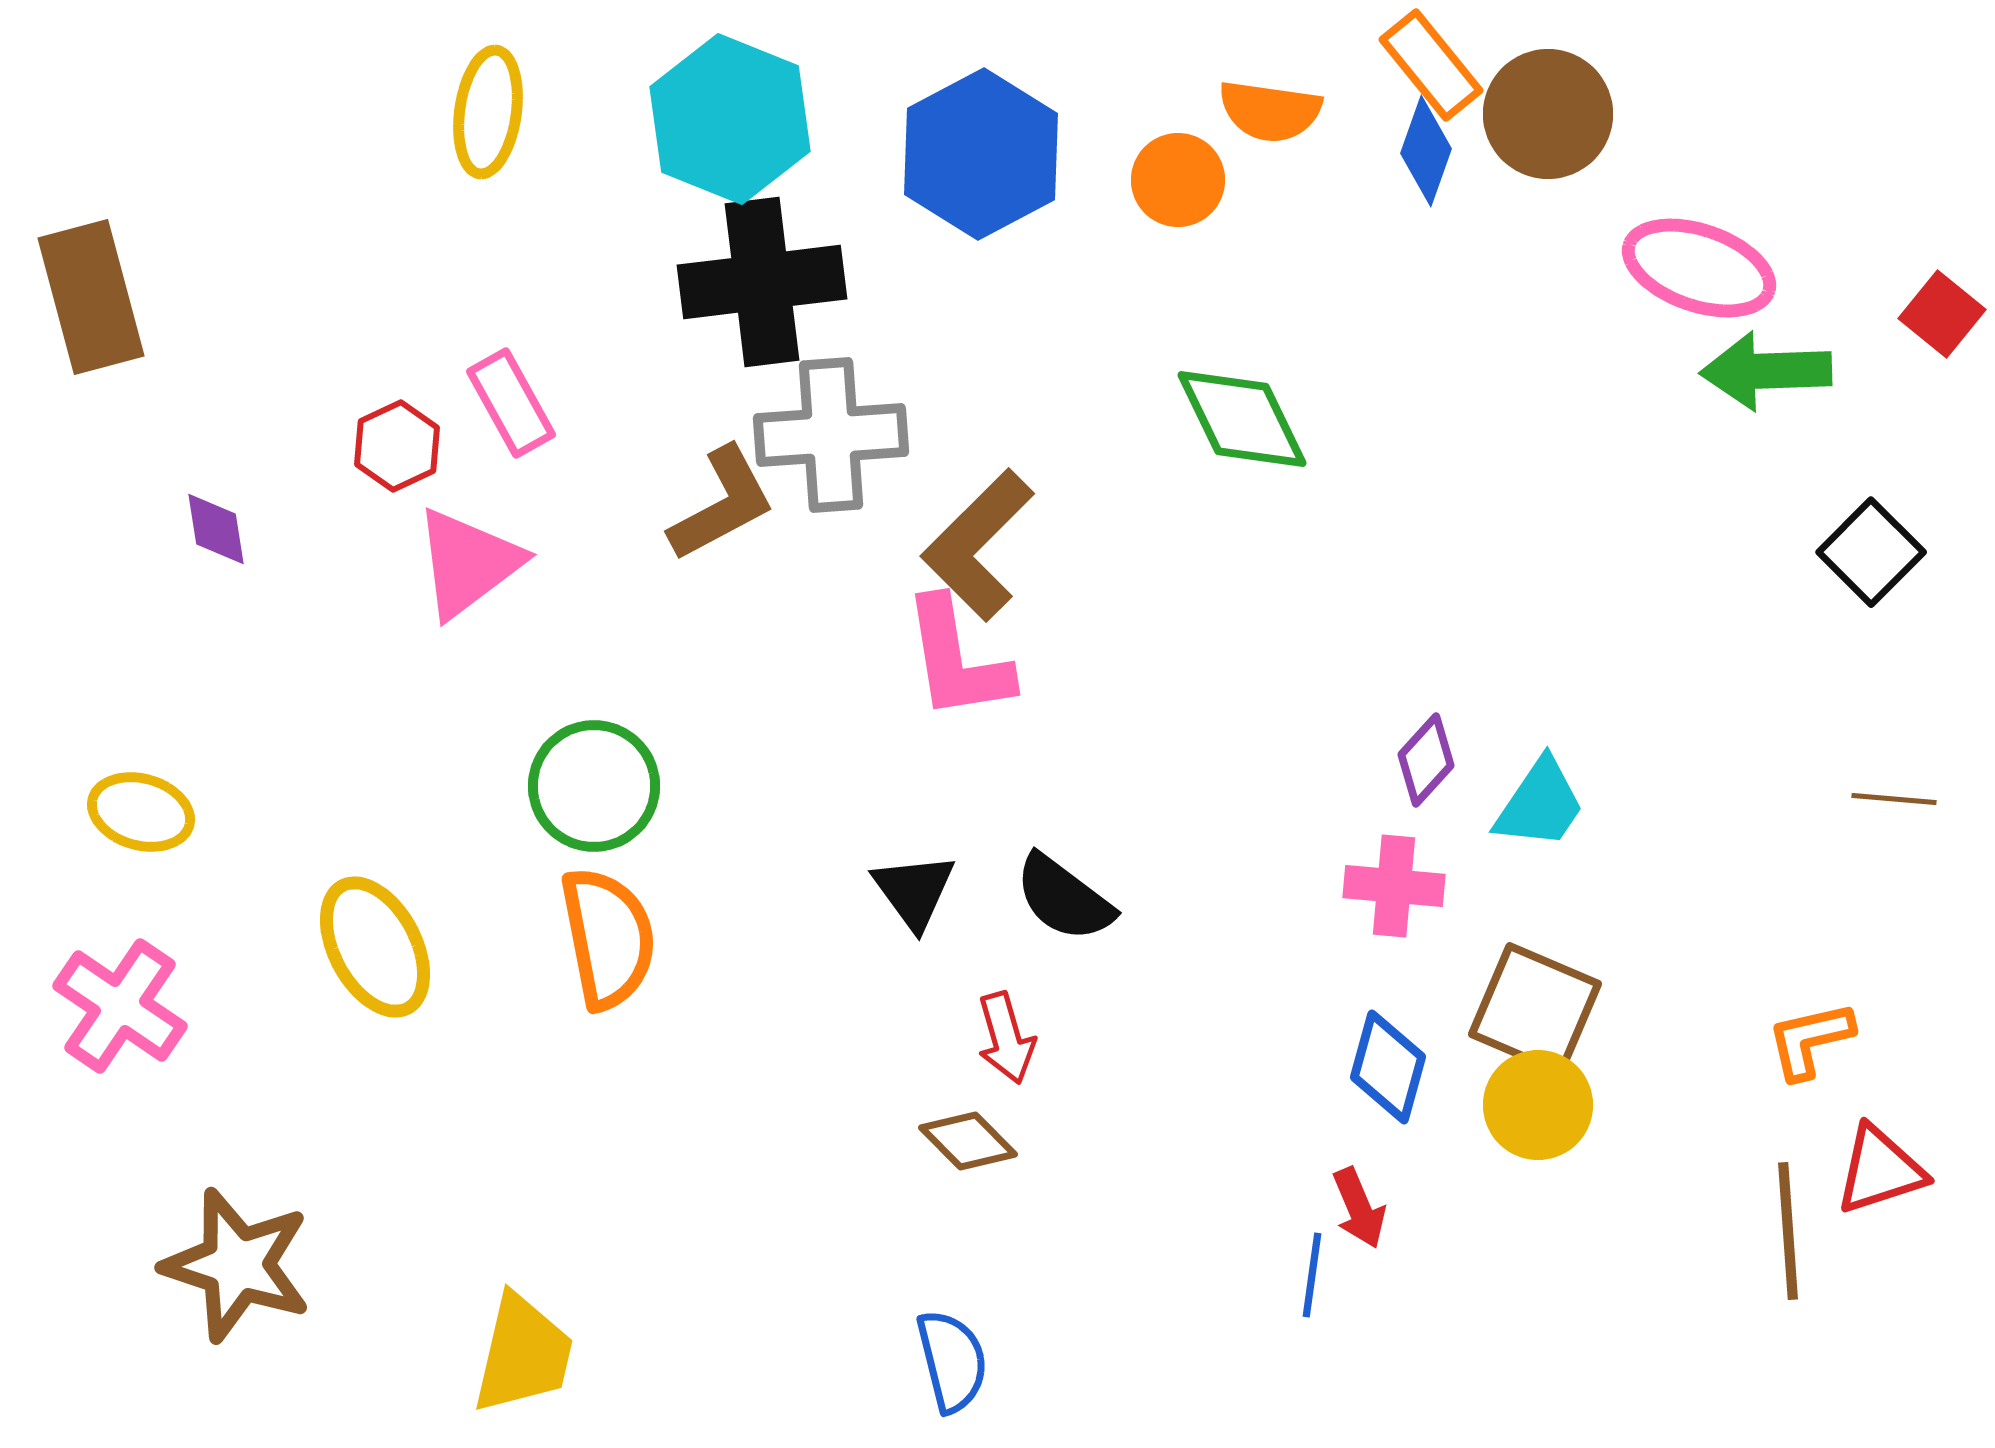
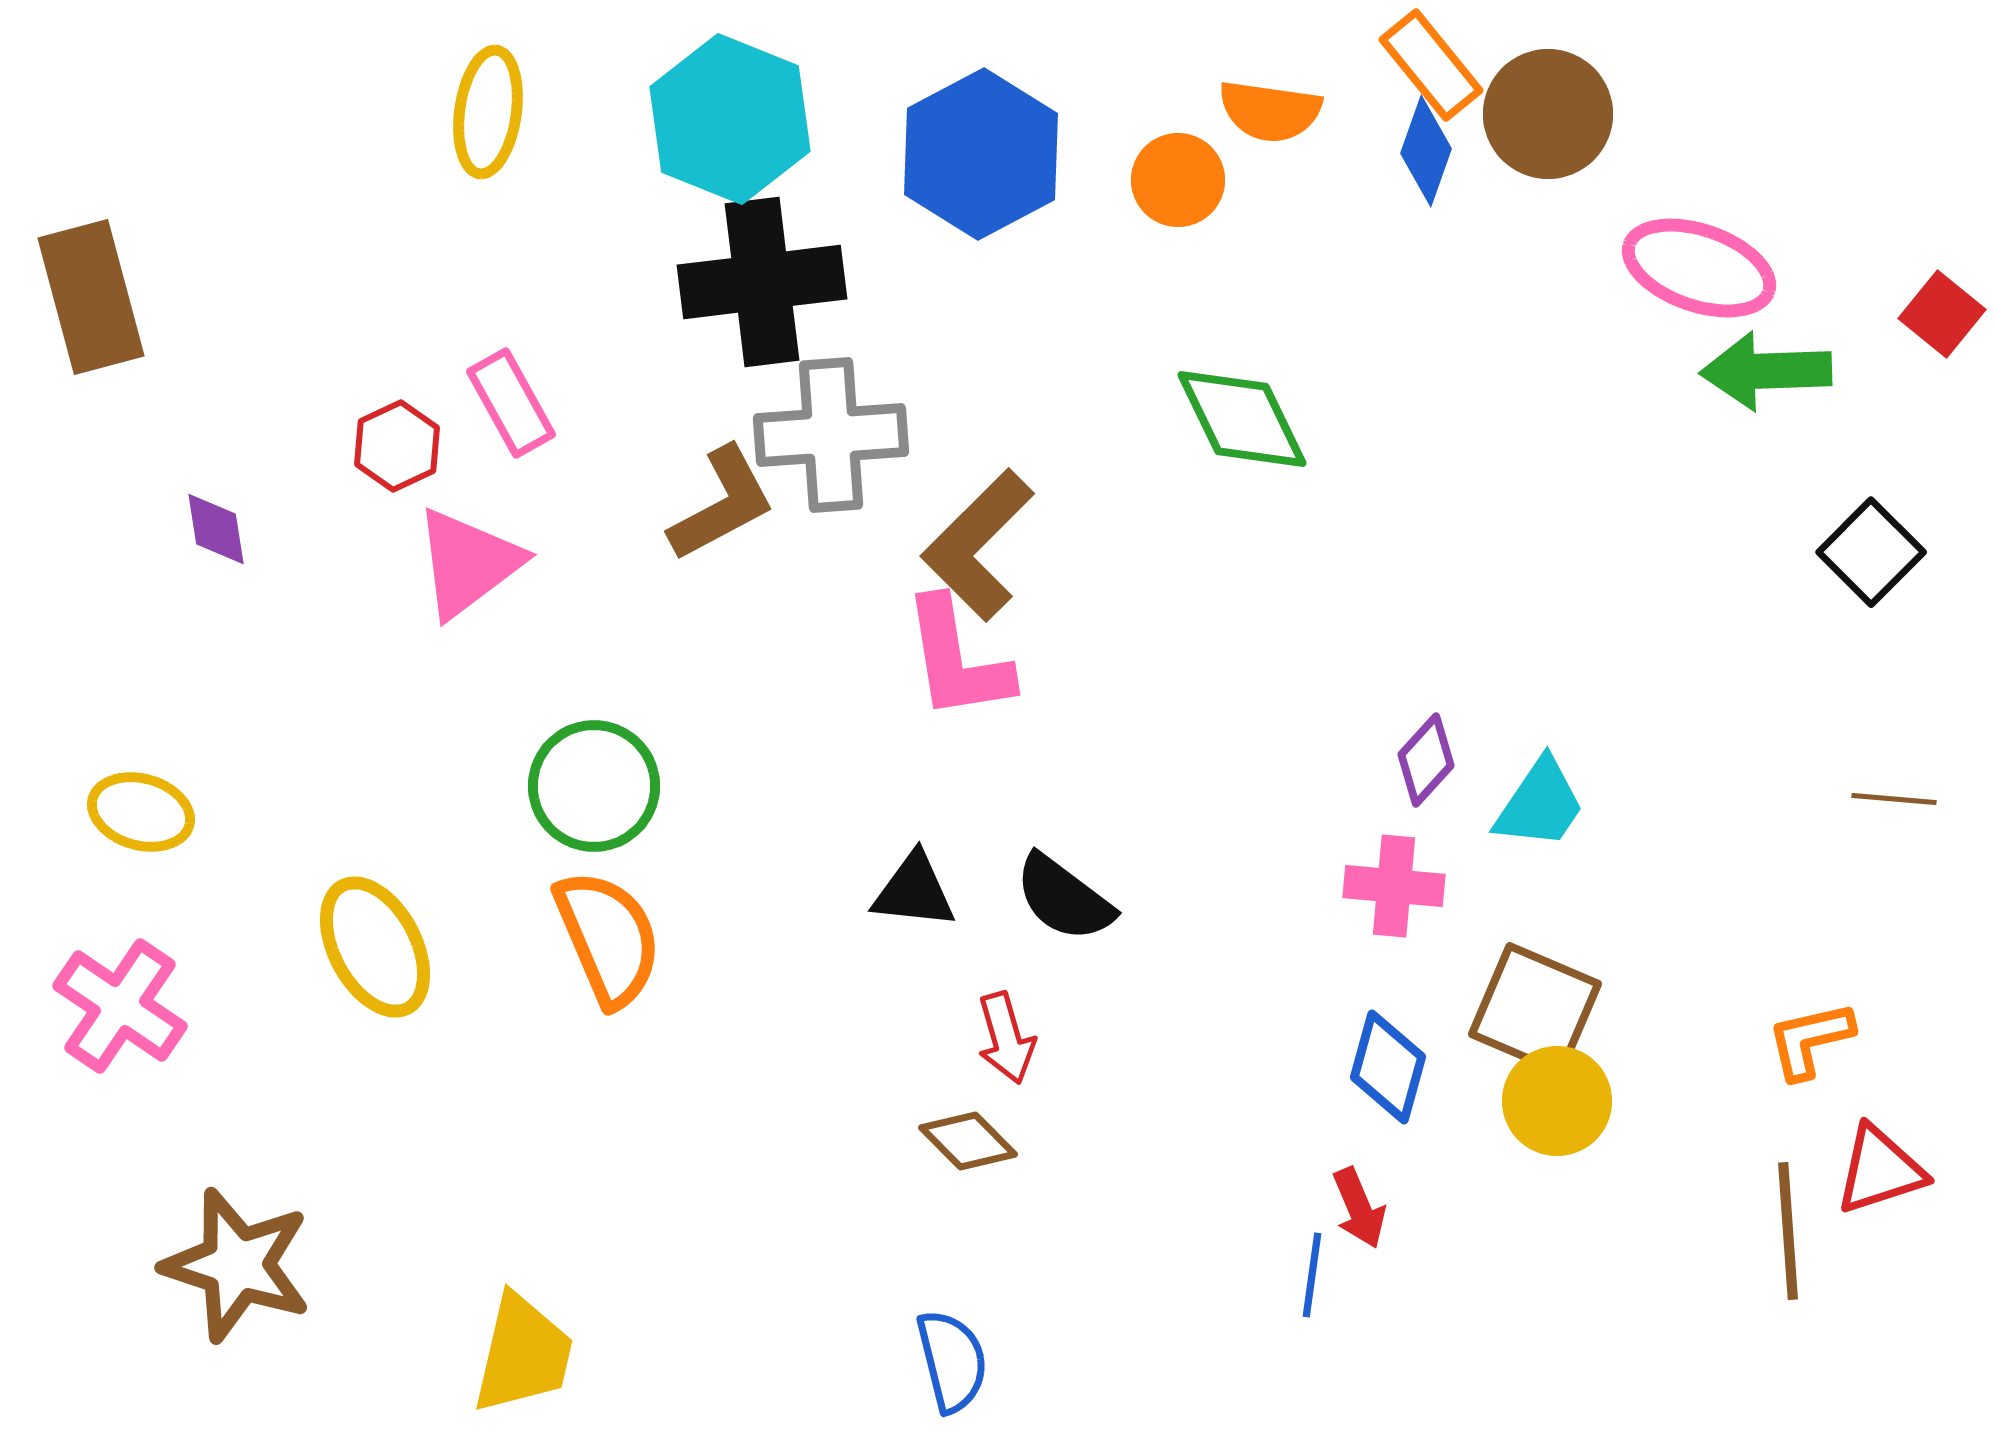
black triangle at (914, 891): rotated 48 degrees counterclockwise
orange semicircle at (608, 938): rotated 12 degrees counterclockwise
yellow circle at (1538, 1105): moved 19 px right, 4 px up
